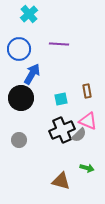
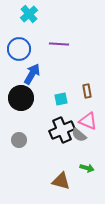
gray semicircle: rotated 84 degrees clockwise
